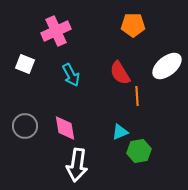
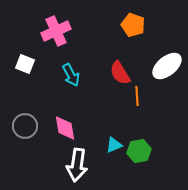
orange pentagon: rotated 20 degrees clockwise
cyan triangle: moved 6 px left, 13 px down
